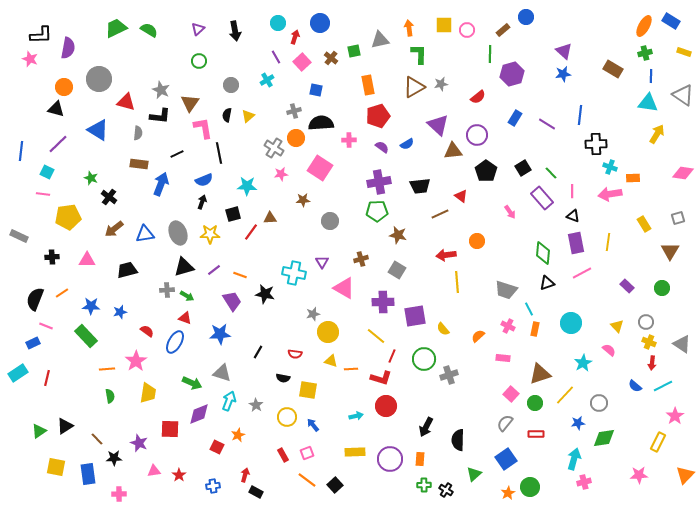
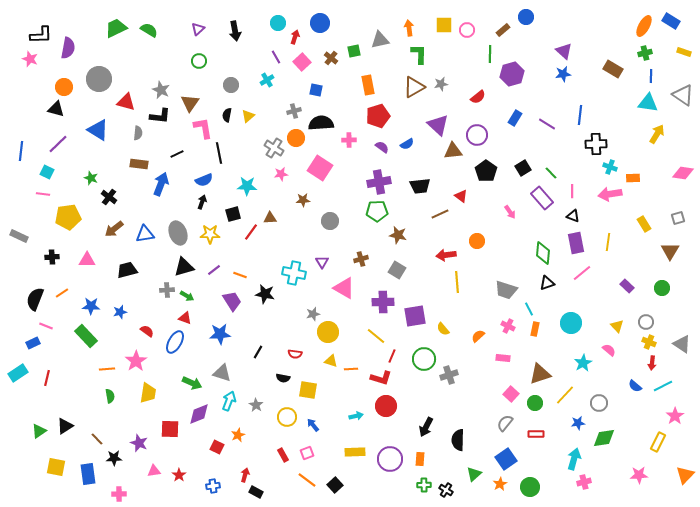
pink line at (582, 273): rotated 12 degrees counterclockwise
orange star at (508, 493): moved 8 px left, 9 px up
